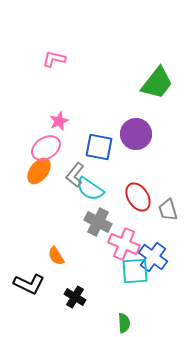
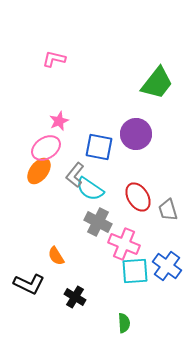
blue cross: moved 14 px right, 9 px down
